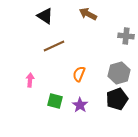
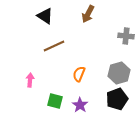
brown arrow: rotated 90 degrees counterclockwise
